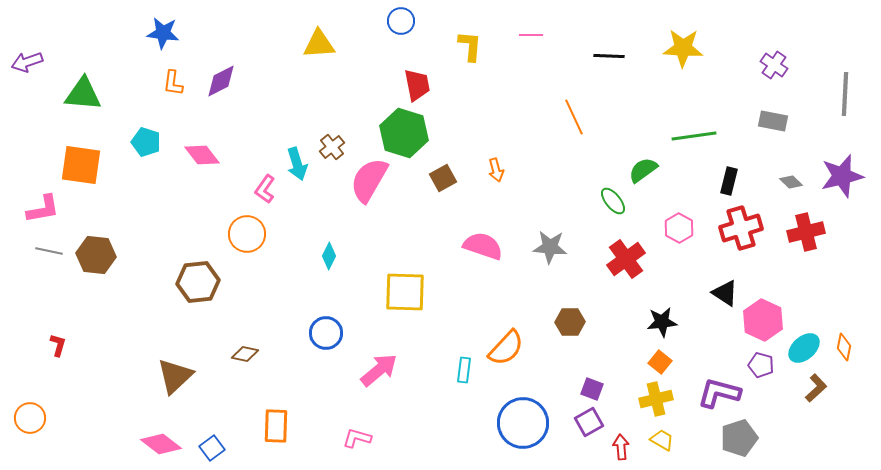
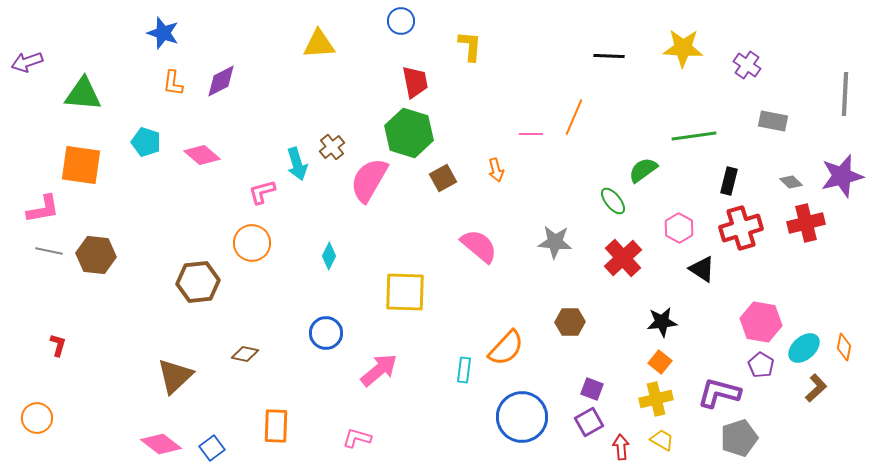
blue star at (163, 33): rotated 12 degrees clockwise
pink line at (531, 35): moved 99 px down
purple cross at (774, 65): moved 27 px left
red trapezoid at (417, 85): moved 2 px left, 3 px up
orange line at (574, 117): rotated 48 degrees clockwise
green hexagon at (404, 133): moved 5 px right
pink diamond at (202, 155): rotated 12 degrees counterclockwise
pink L-shape at (265, 189): moved 3 px left, 3 px down; rotated 40 degrees clockwise
red cross at (806, 232): moved 9 px up
orange circle at (247, 234): moved 5 px right, 9 px down
pink semicircle at (483, 246): moved 4 px left; rotated 21 degrees clockwise
gray star at (550, 247): moved 5 px right, 5 px up
red cross at (626, 259): moved 3 px left, 1 px up; rotated 6 degrees counterclockwise
black triangle at (725, 293): moved 23 px left, 24 px up
pink hexagon at (763, 320): moved 2 px left, 2 px down; rotated 15 degrees counterclockwise
purple pentagon at (761, 365): rotated 15 degrees clockwise
orange circle at (30, 418): moved 7 px right
blue circle at (523, 423): moved 1 px left, 6 px up
